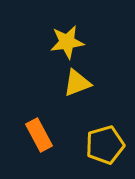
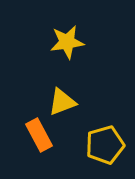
yellow triangle: moved 15 px left, 19 px down
